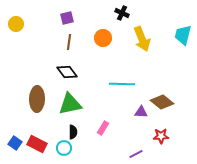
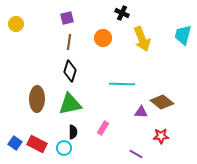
black diamond: moved 3 px right, 1 px up; rotated 55 degrees clockwise
purple line: rotated 56 degrees clockwise
